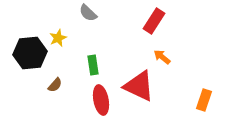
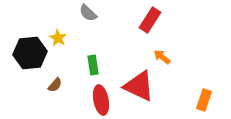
red rectangle: moved 4 px left, 1 px up
yellow star: rotated 18 degrees counterclockwise
